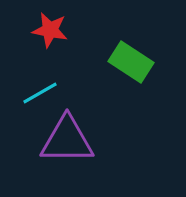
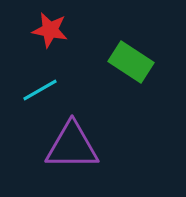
cyan line: moved 3 px up
purple triangle: moved 5 px right, 6 px down
